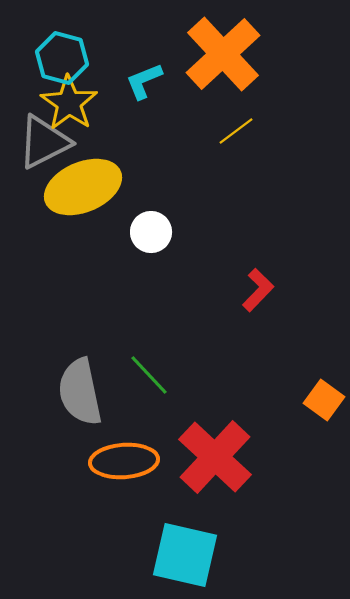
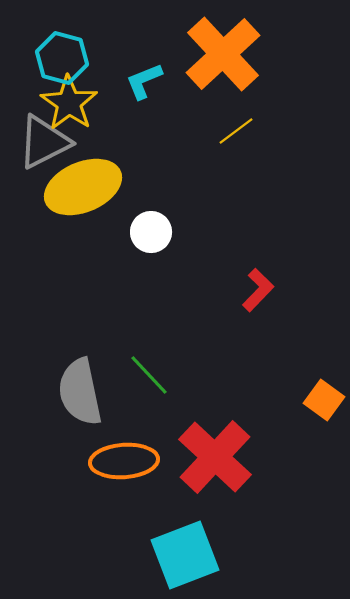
cyan square: rotated 34 degrees counterclockwise
